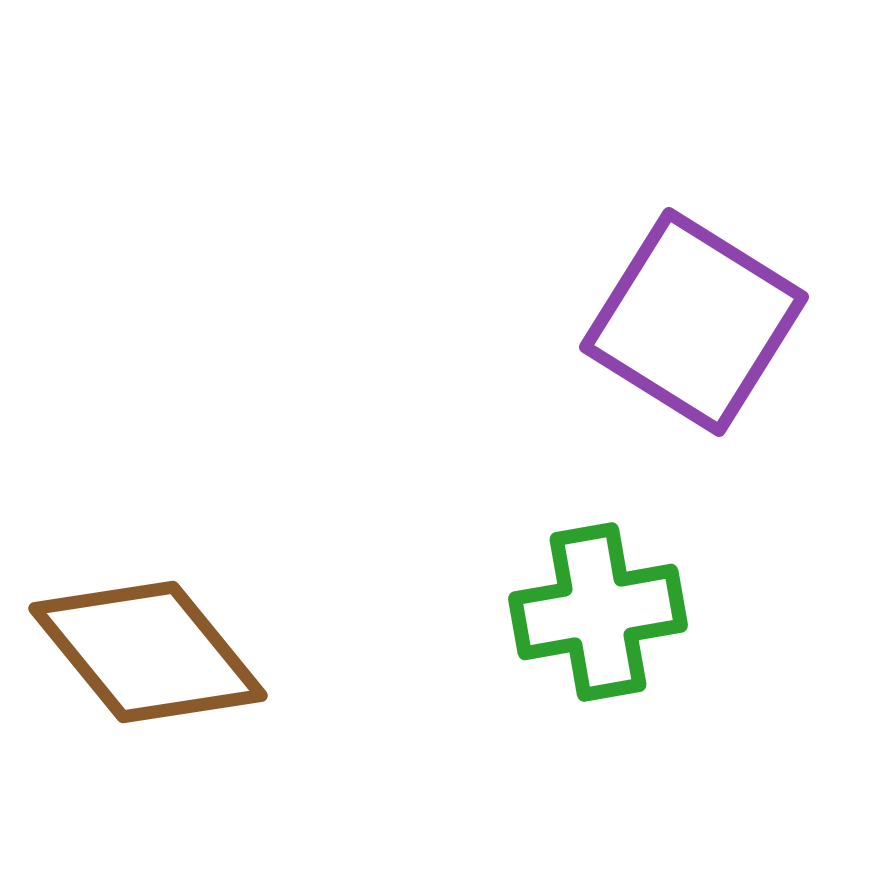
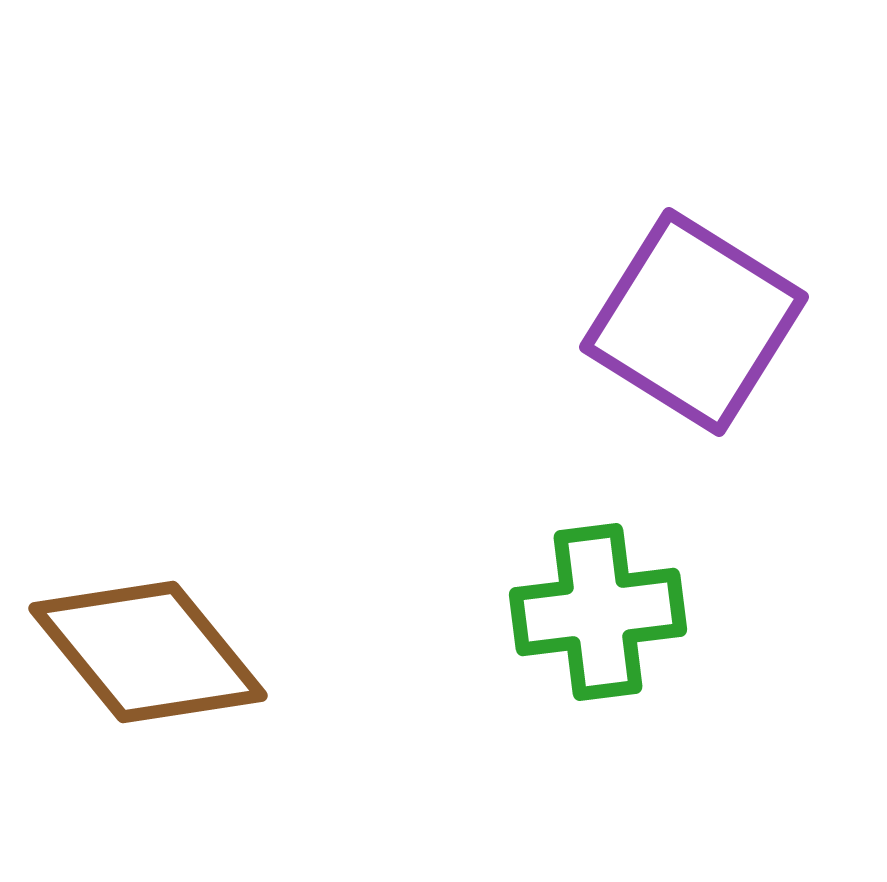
green cross: rotated 3 degrees clockwise
